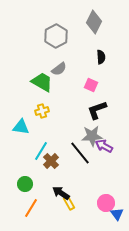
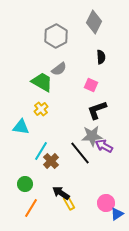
yellow cross: moved 1 px left, 2 px up; rotated 24 degrees counterclockwise
blue triangle: rotated 32 degrees clockwise
